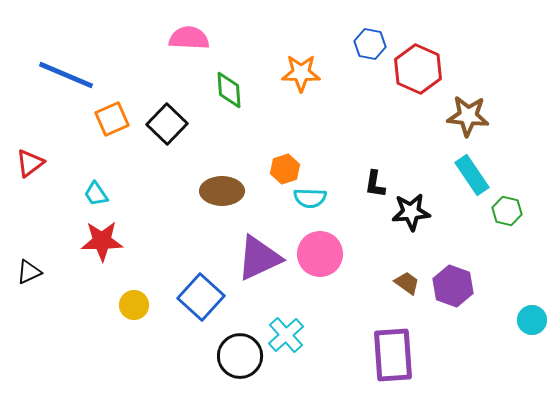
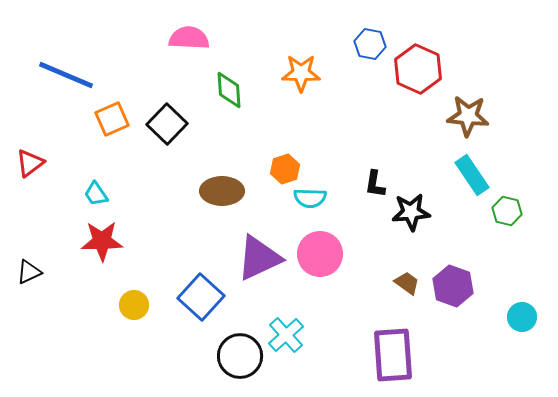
cyan circle: moved 10 px left, 3 px up
